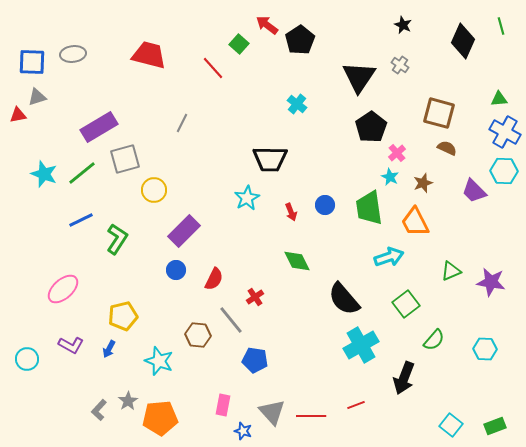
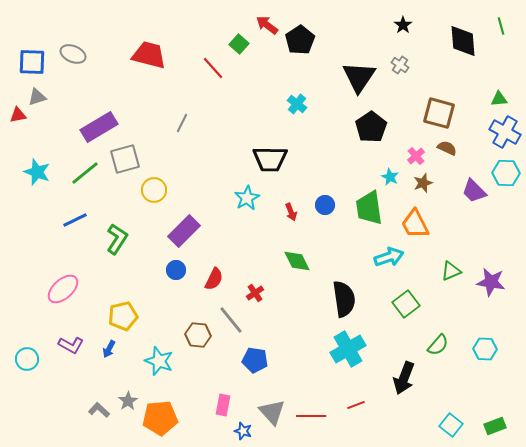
black star at (403, 25): rotated 12 degrees clockwise
black diamond at (463, 41): rotated 28 degrees counterclockwise
gray ellipse at (73, 54): rotated 30 degrees clockwise
pink cross at (397, 153): moved 19 px right, 3 px down
cyan hexagon at (504, 171): moved 2 px right, 2 px down
green line at (82, 173): moved 3 px right
cyan star at (44, 174): moved 7 px left, 2 px up
blue line at (81, 220): moved 6 px left
orange trapezoid at (415, 222): moved 2 px down
red cross at (255, 297): moved 4 px up
black semicircle at (344, 299): rotated 147 degrees counterclockwise
green semicircle at (434, 340): moved 4 px right, 5 px down
cyan cross at (361, 345): moved 13 px left, 4 px down
gray L-shape at (99, 410): rotated 90 degrees clockwise
